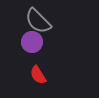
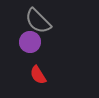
purple circle: moved 2 px left
